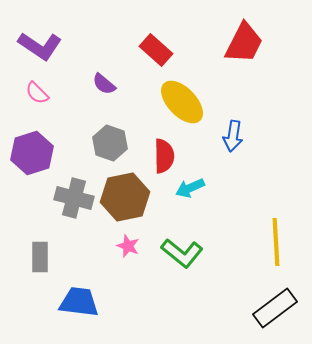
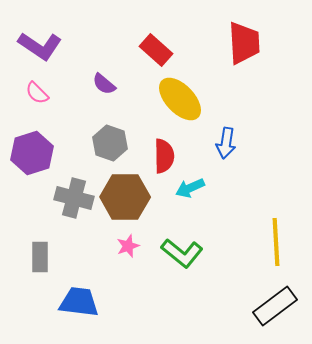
red trapezoid: rotated 30 degrees counterclockwise
yellow ellipse: moved 2 px left, 3 px up
blue arrow: moved 7 px left, 7 px down
brown hexagon: rotated 12 degrees clockwise
pink star: rotated 30 degrees clockwise
black rectangle: moved 2 px up
